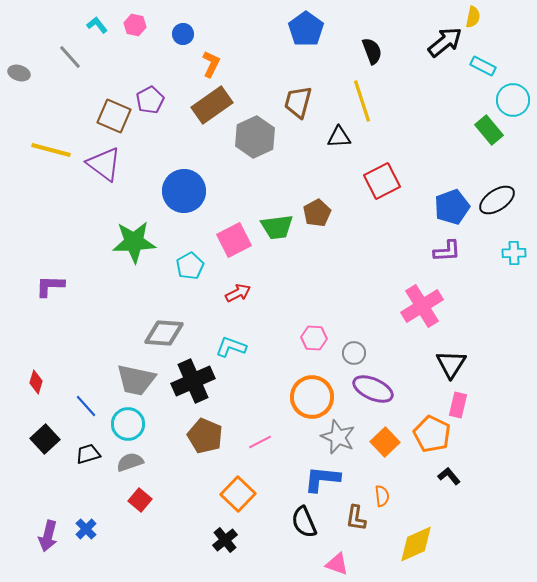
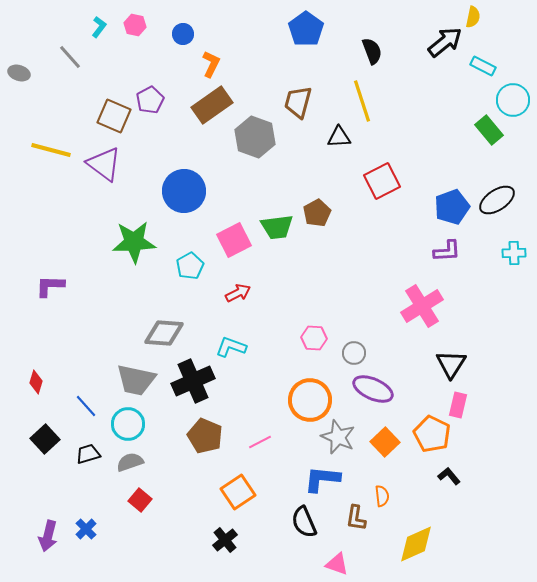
cyan L-shape at (97, 25): moved 2 px right, 2 px down; rotated 75 degrees clockwise
gray hexagon at (255, 137): rotated 15 degrees counterclockwise
orange circle at (312, 397): moved 2 px left, 3 px down
orange square at (238, 494): moved 2 px up; rotated 12 degrees clockwise
